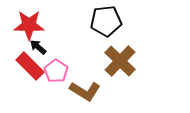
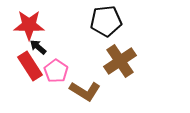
brown cross: rotated 12 degrees clockwise
red rectangle: rotated 12 degrees clockwise
